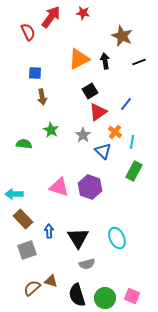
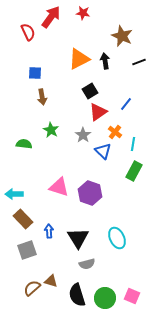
cyan line: moved 1 px right, 2 px down
purple hexagon: moved 6 px down
